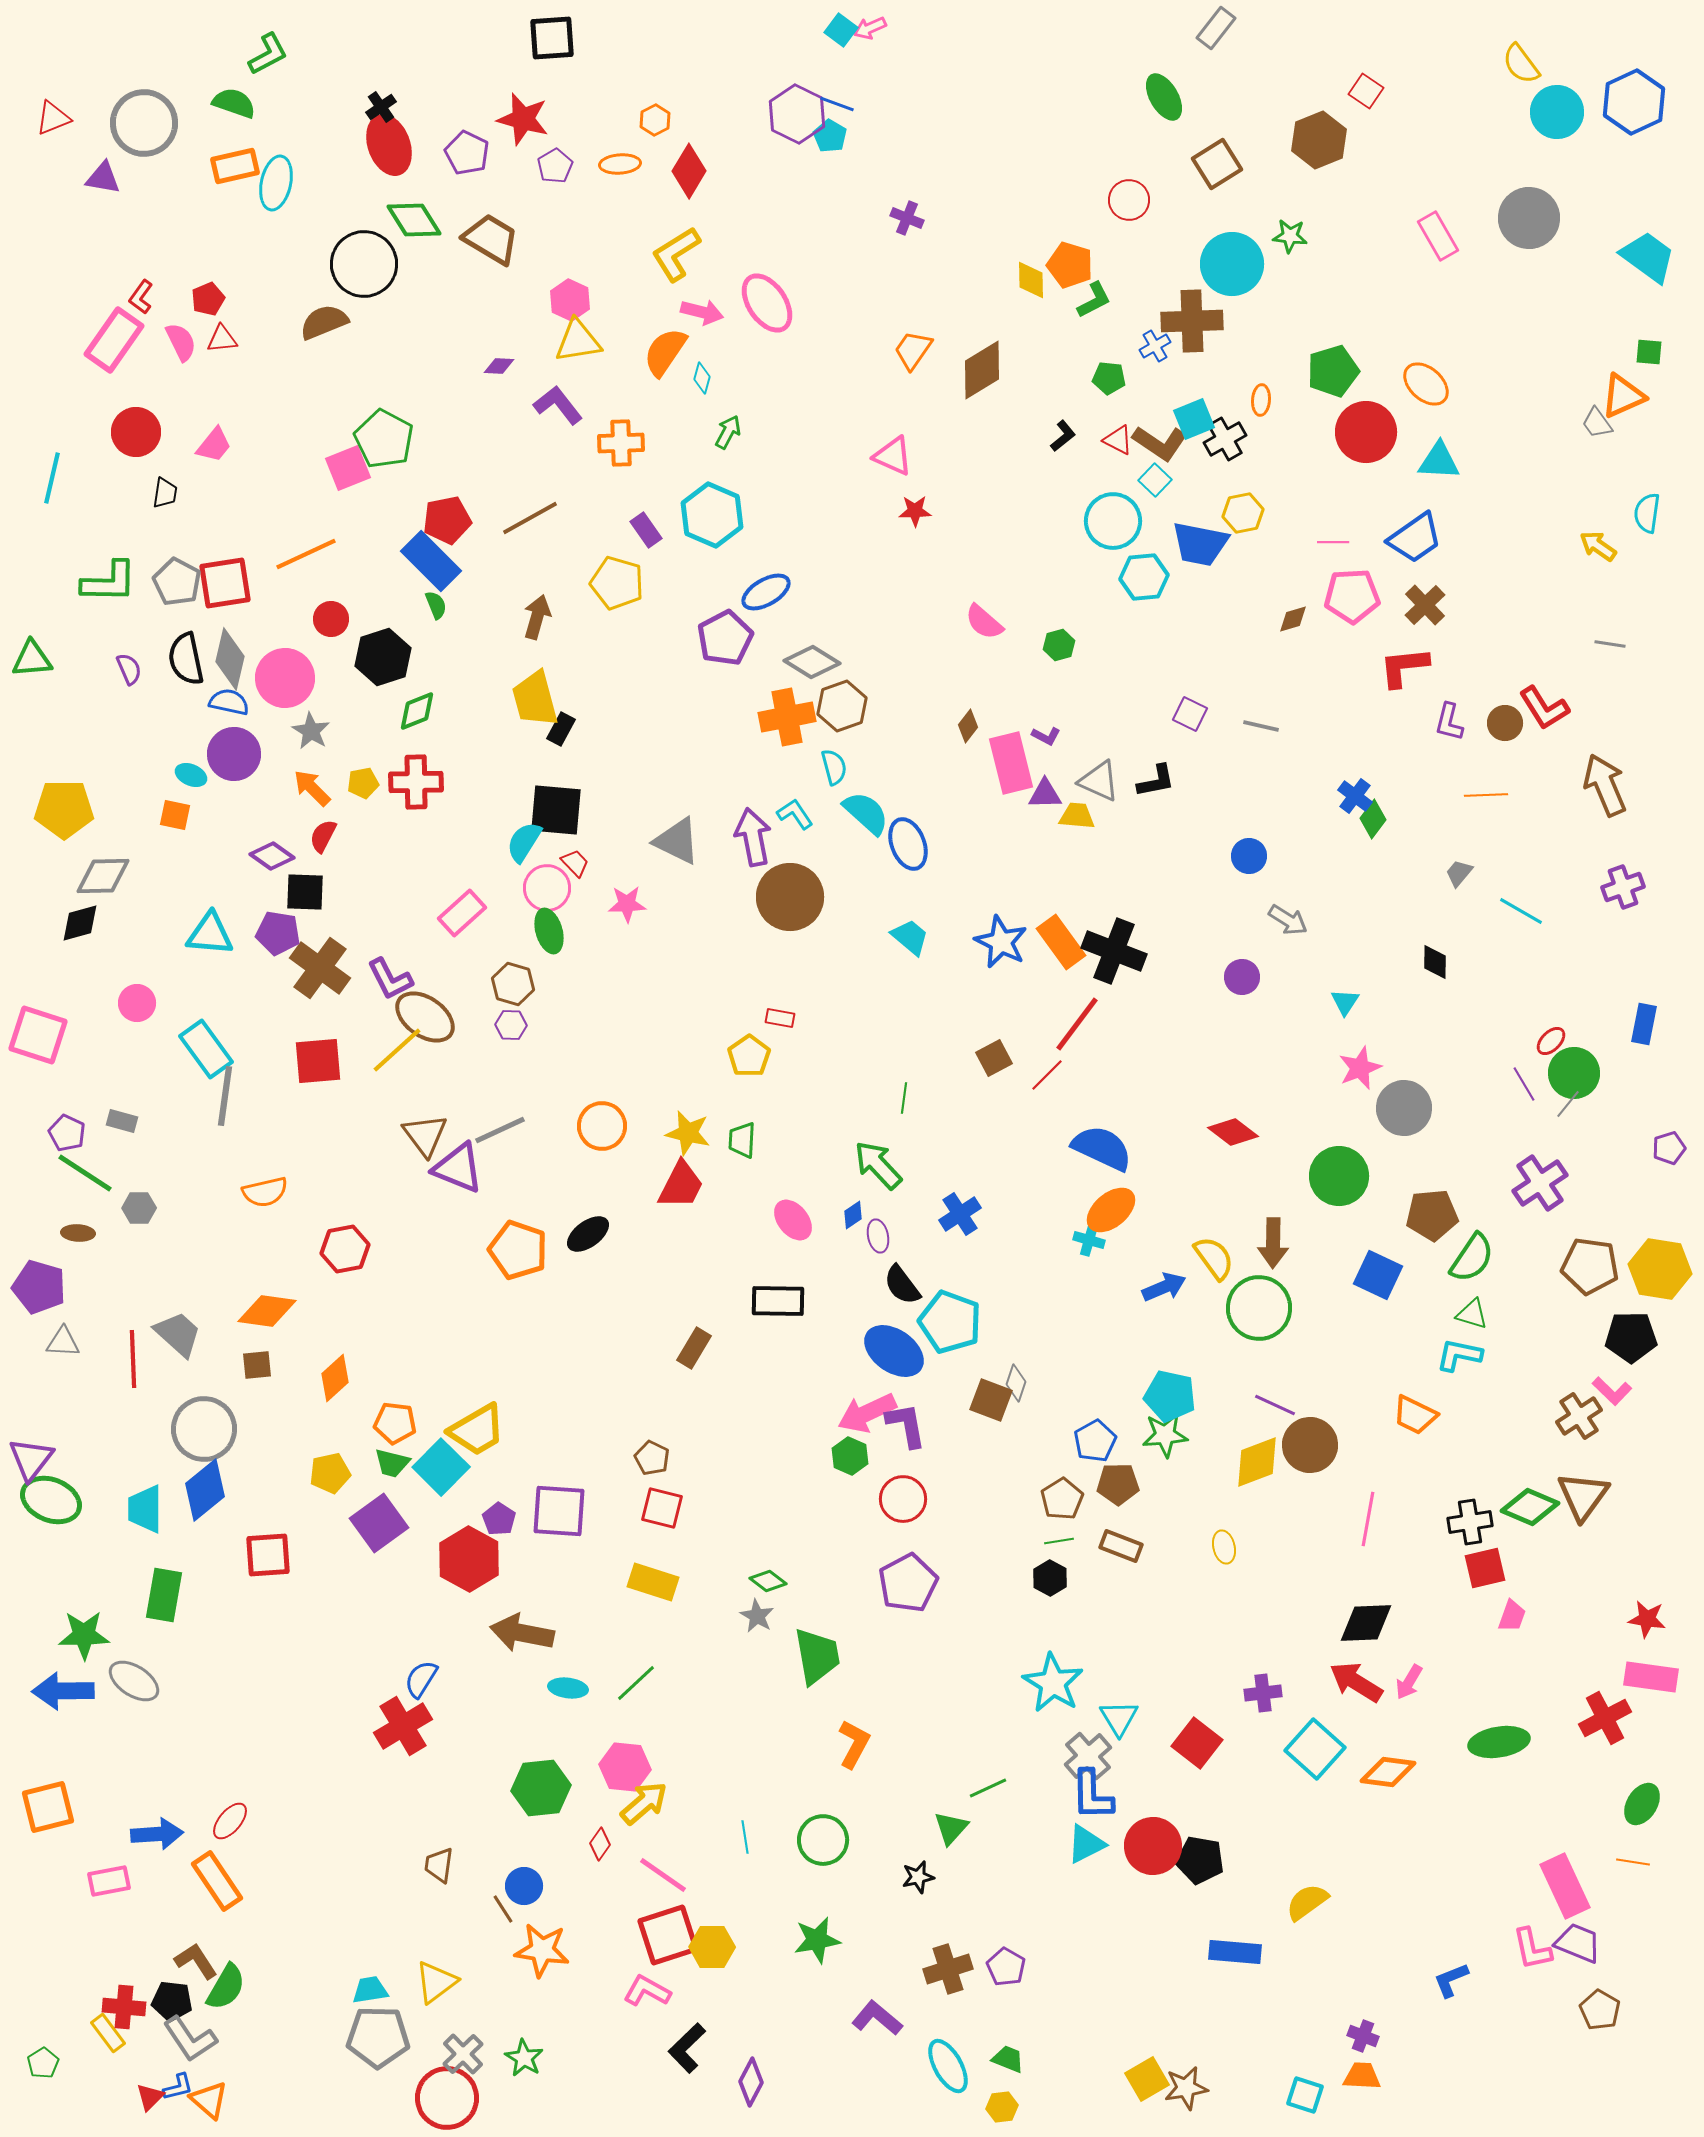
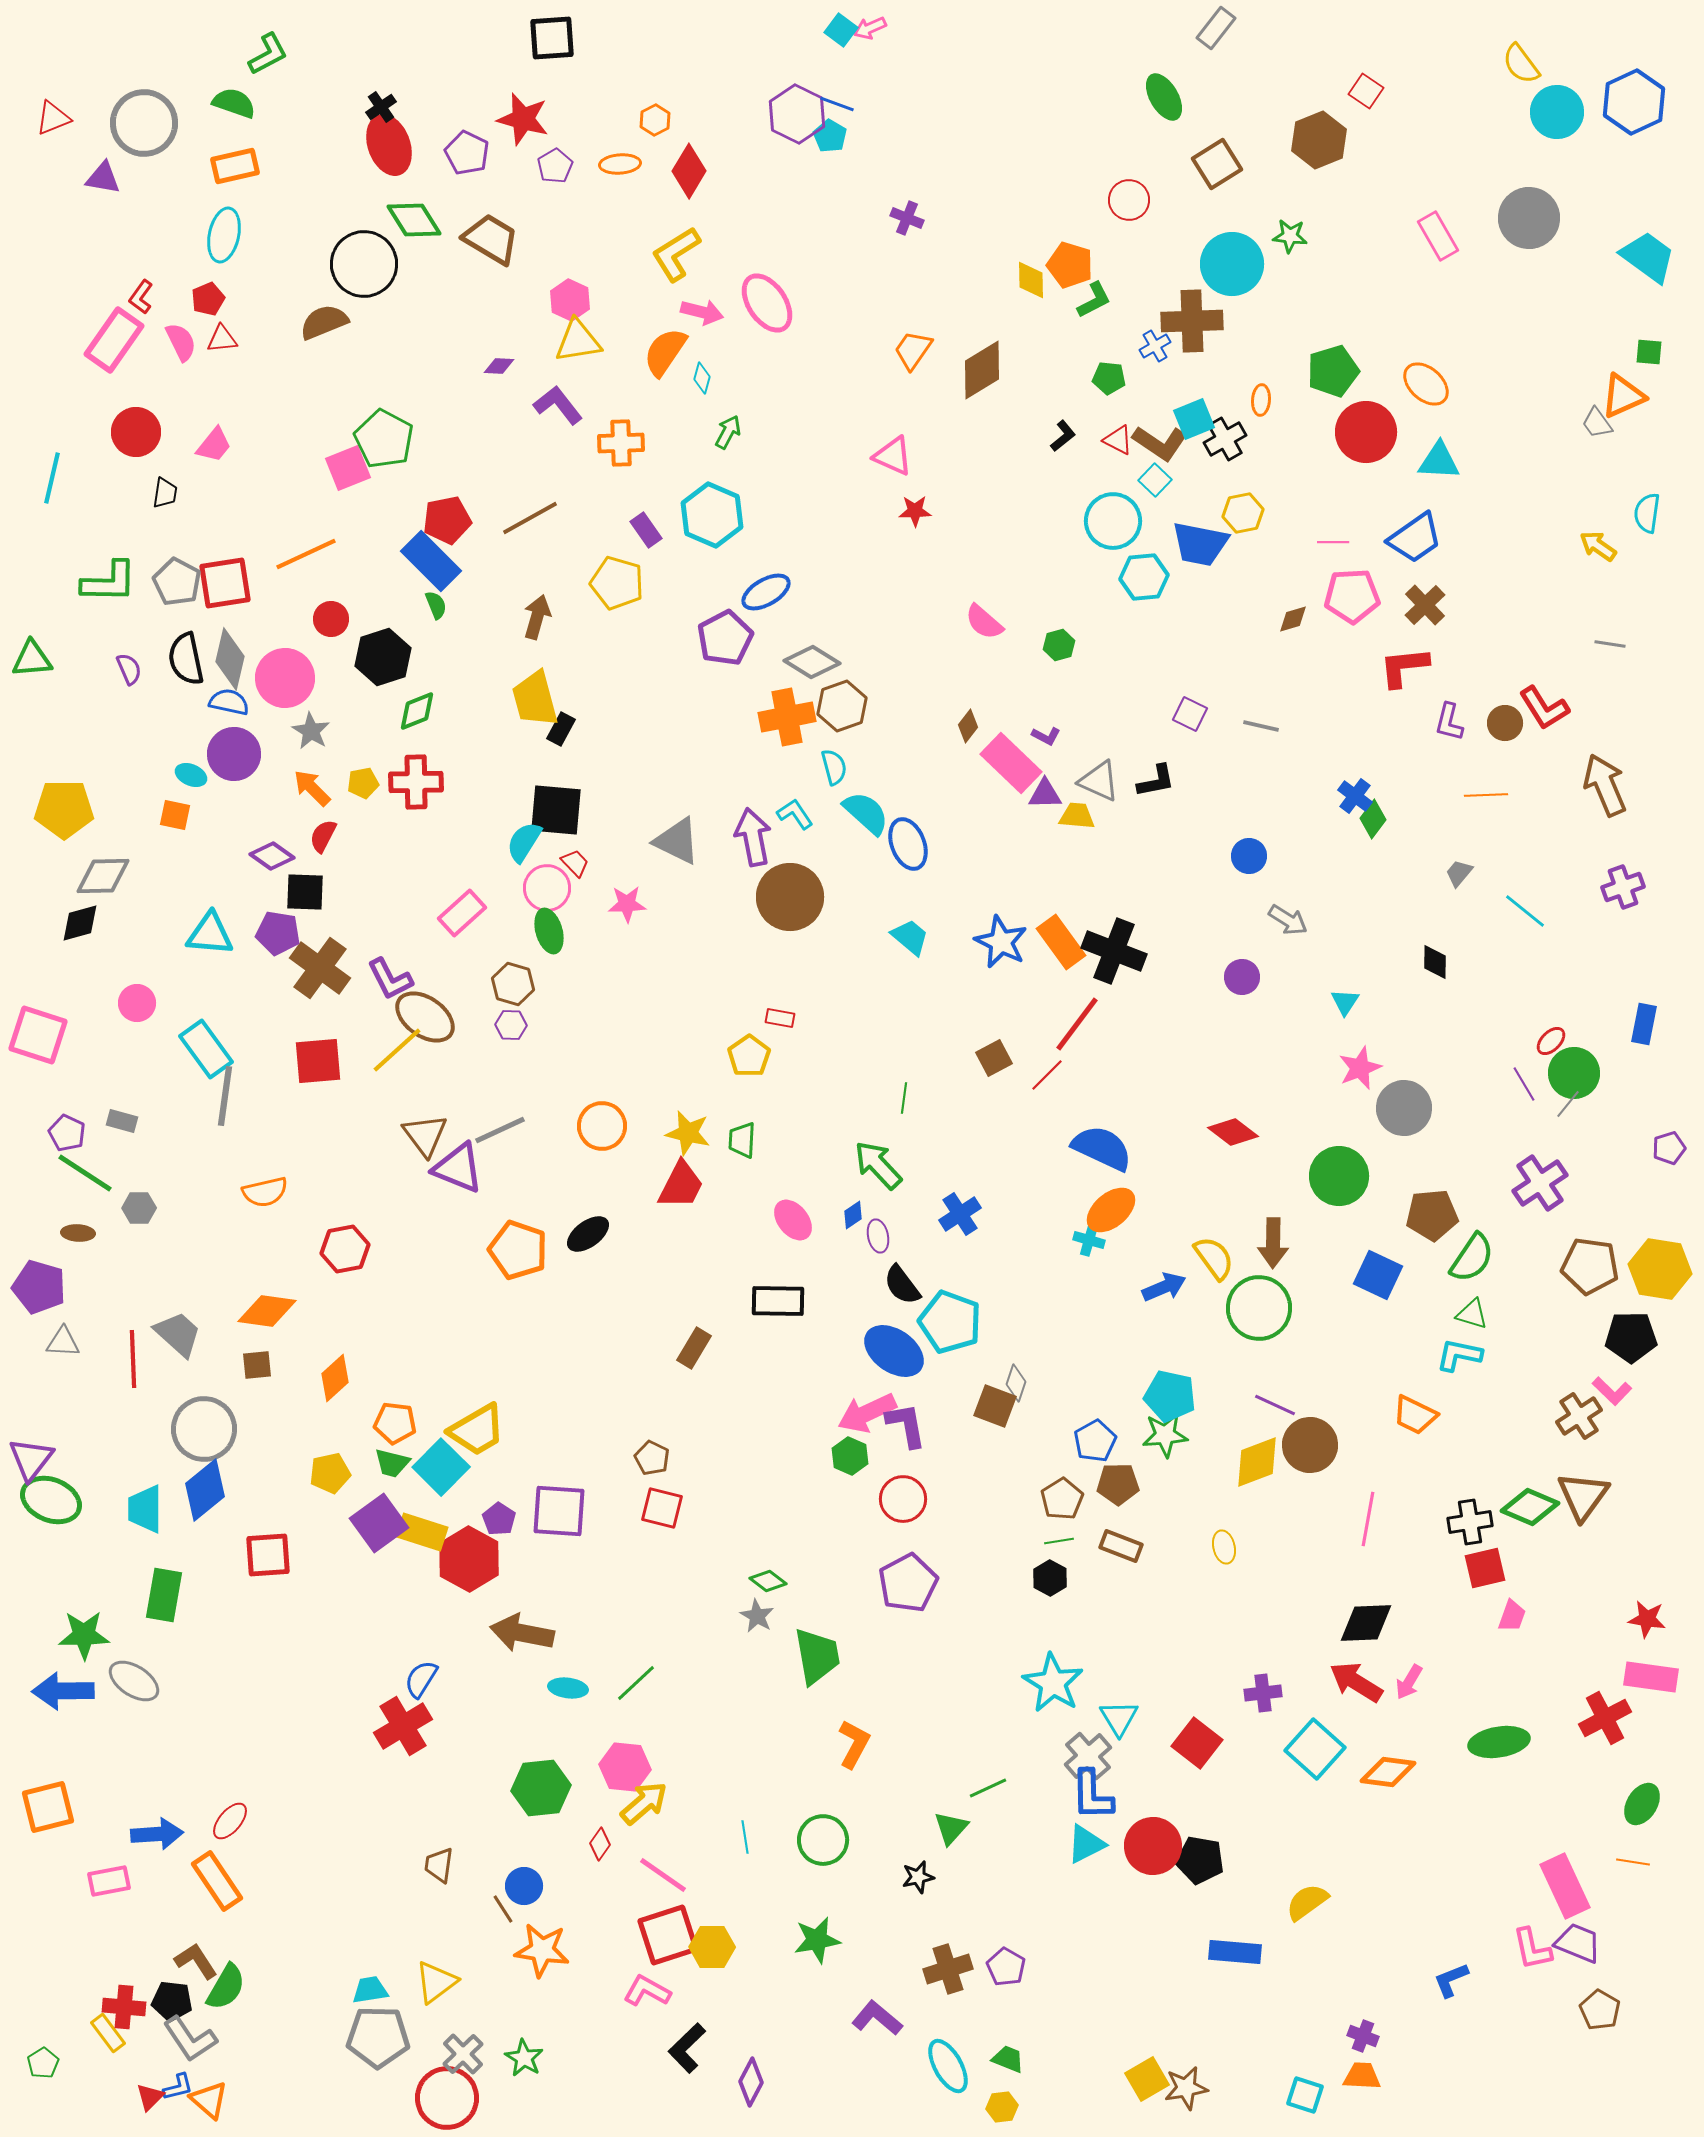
cyan ellipse at (276, 183): moved 52 px left, 52 px down
pink rectangle at (1011, 763): rotated 32 degrees counterclockwise
cyan line at (1521, 911): moved 4 px right; rotated 9 degrees clockwise
brown square at (991, 1400): moved 4 px right, 6 px down
yellow rectangle at (653, 1582): moved 231 px left, 50 px up
